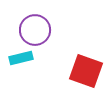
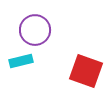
cyan rectangle: moved 3 px down
